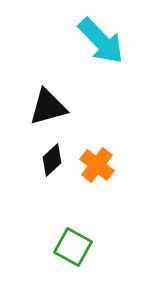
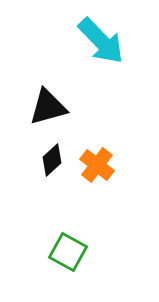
green square: moved 5 px left, 5 px down
